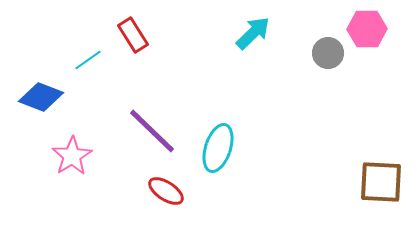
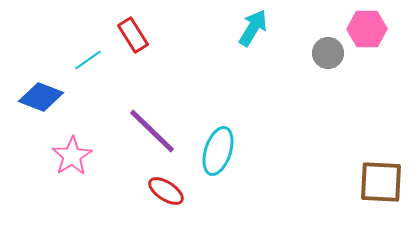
cyan arrow: moved 5 px up; rotated 15 degrees counterclockwise
cyan ellipse: moved 3 px down
